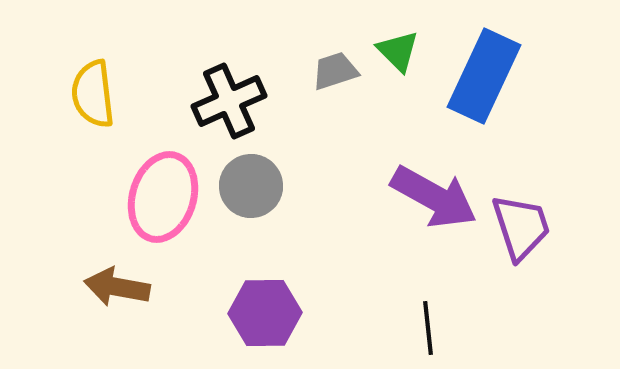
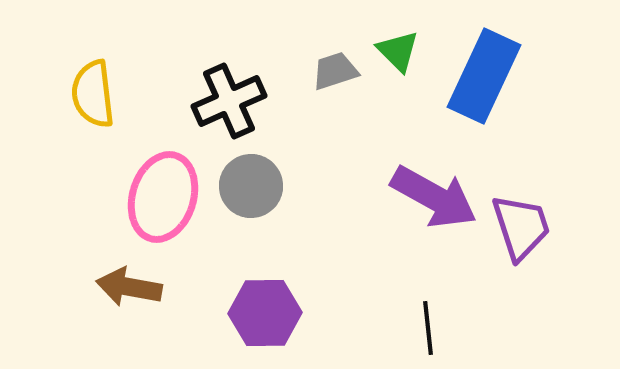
brown arrow: moved 12 px right
